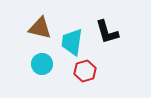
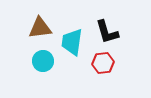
brown triangle: rotated 20 degrees counterclockwise
cyan circle: moved 1 px right, 3 px up
red hexagon: moved 18 px right, 8 px up; rotated 10 degrees clockwise
